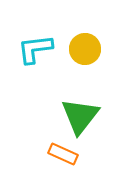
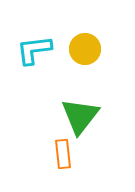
cyan L-shape: moved 1 px left, 1 px down
orange rectangle: rotated 60 degrees clockwise
